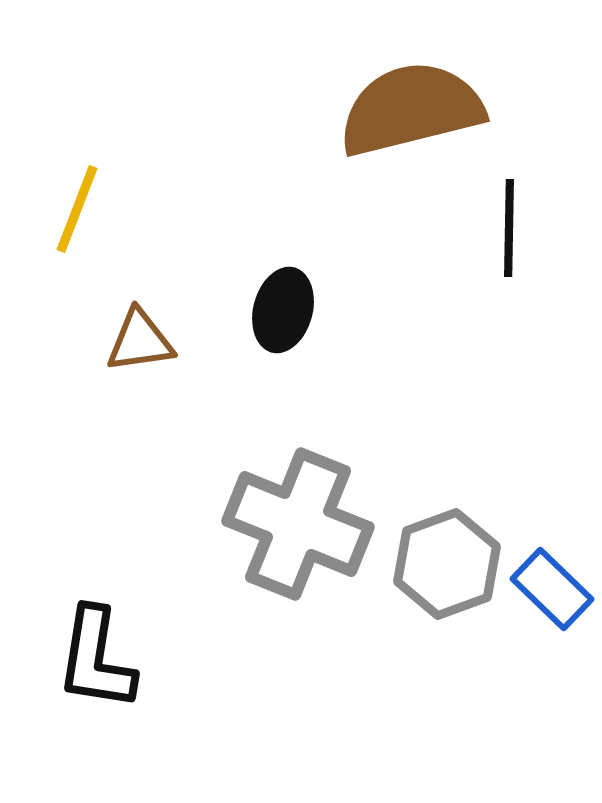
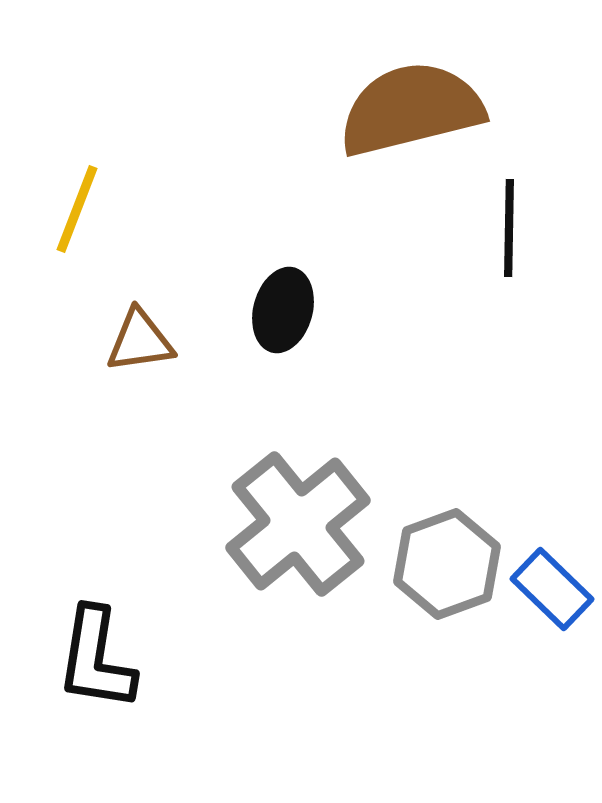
gray cross: rotated 29 degrees clockwise
